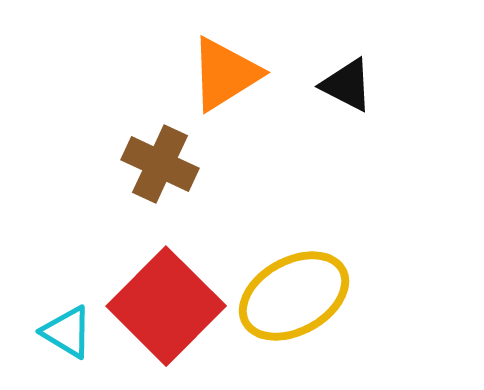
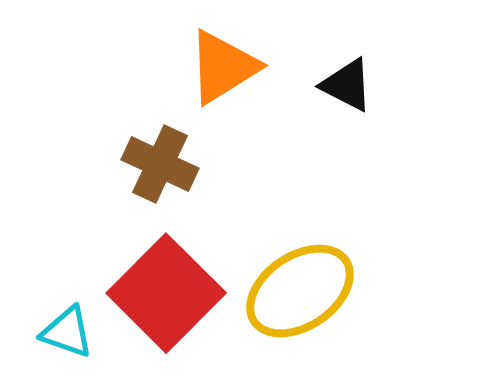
orange triangle: moved 2 px left, 7 px up
yellow ellipse: moved 6 px right, 5 px up; rotated 5 degrees counterclockwise
red square: moved 13 px up
cyan triangle: rotated 12 degrees counterclockwise
